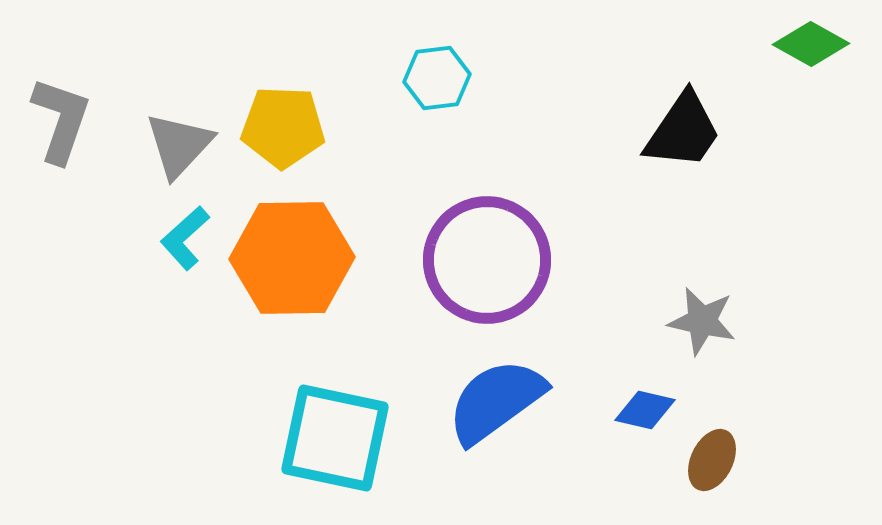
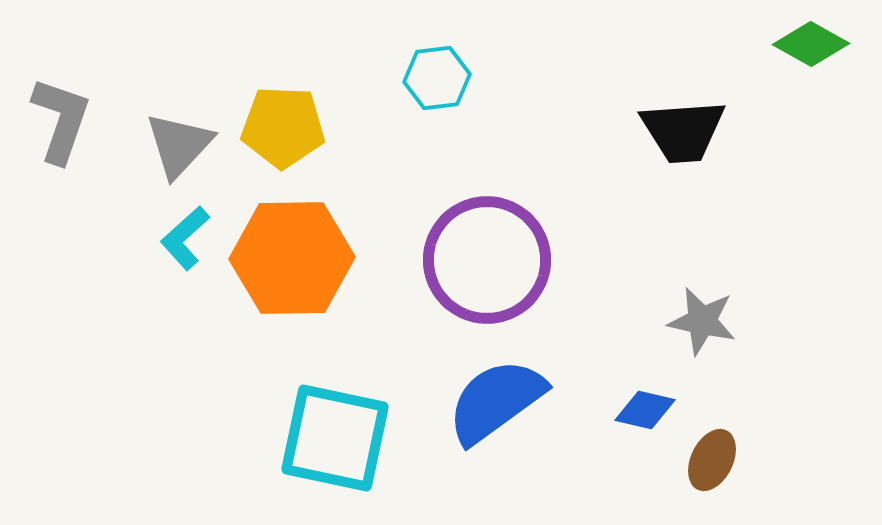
black trapezoid: rotated 52 degrees clockwise
